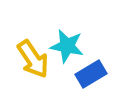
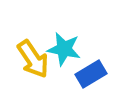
cyan star: moved 3 px left, 3 px down
